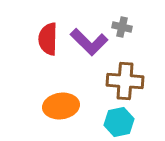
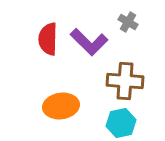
gray cross: moved 6 px right, 5 px up; rotated 18 degrees clockwise
cyan hexagon: moved 2 px right, 1 px down
